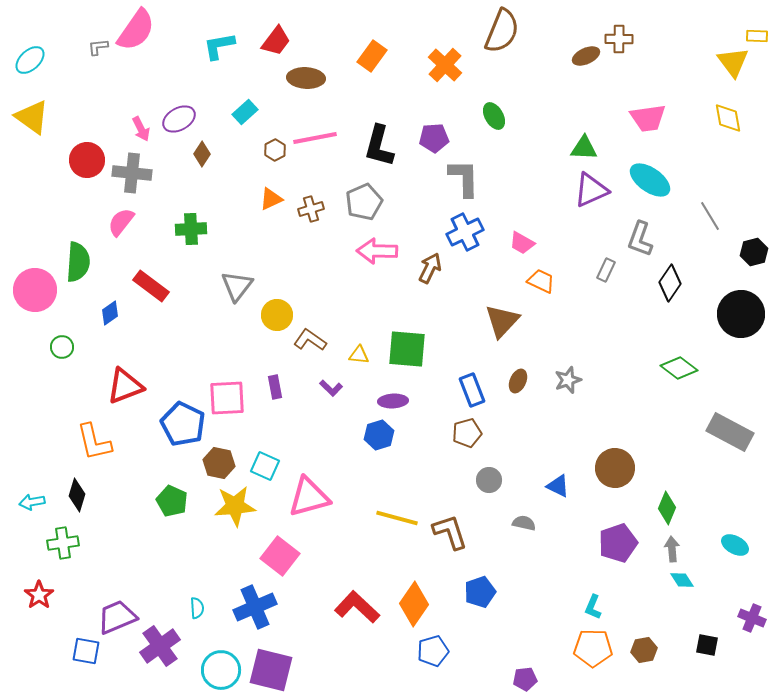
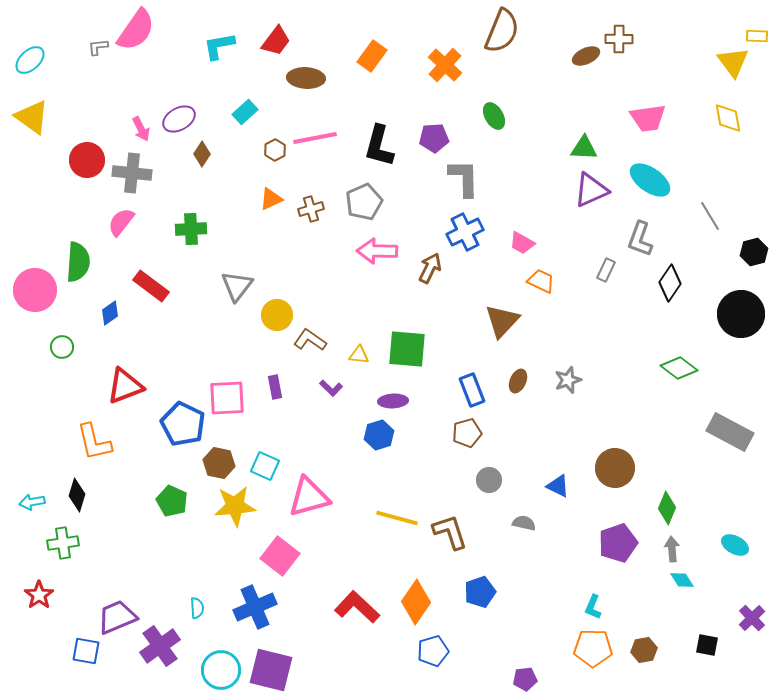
orange diamond at (414, 604): moved 2 px right, 2 px up
purple cross at (752, 618): rotated 24 degrees clockwise
